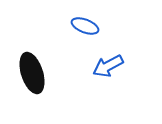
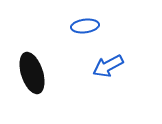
blue ellipse: rotated 28 degrees counterclockwise
